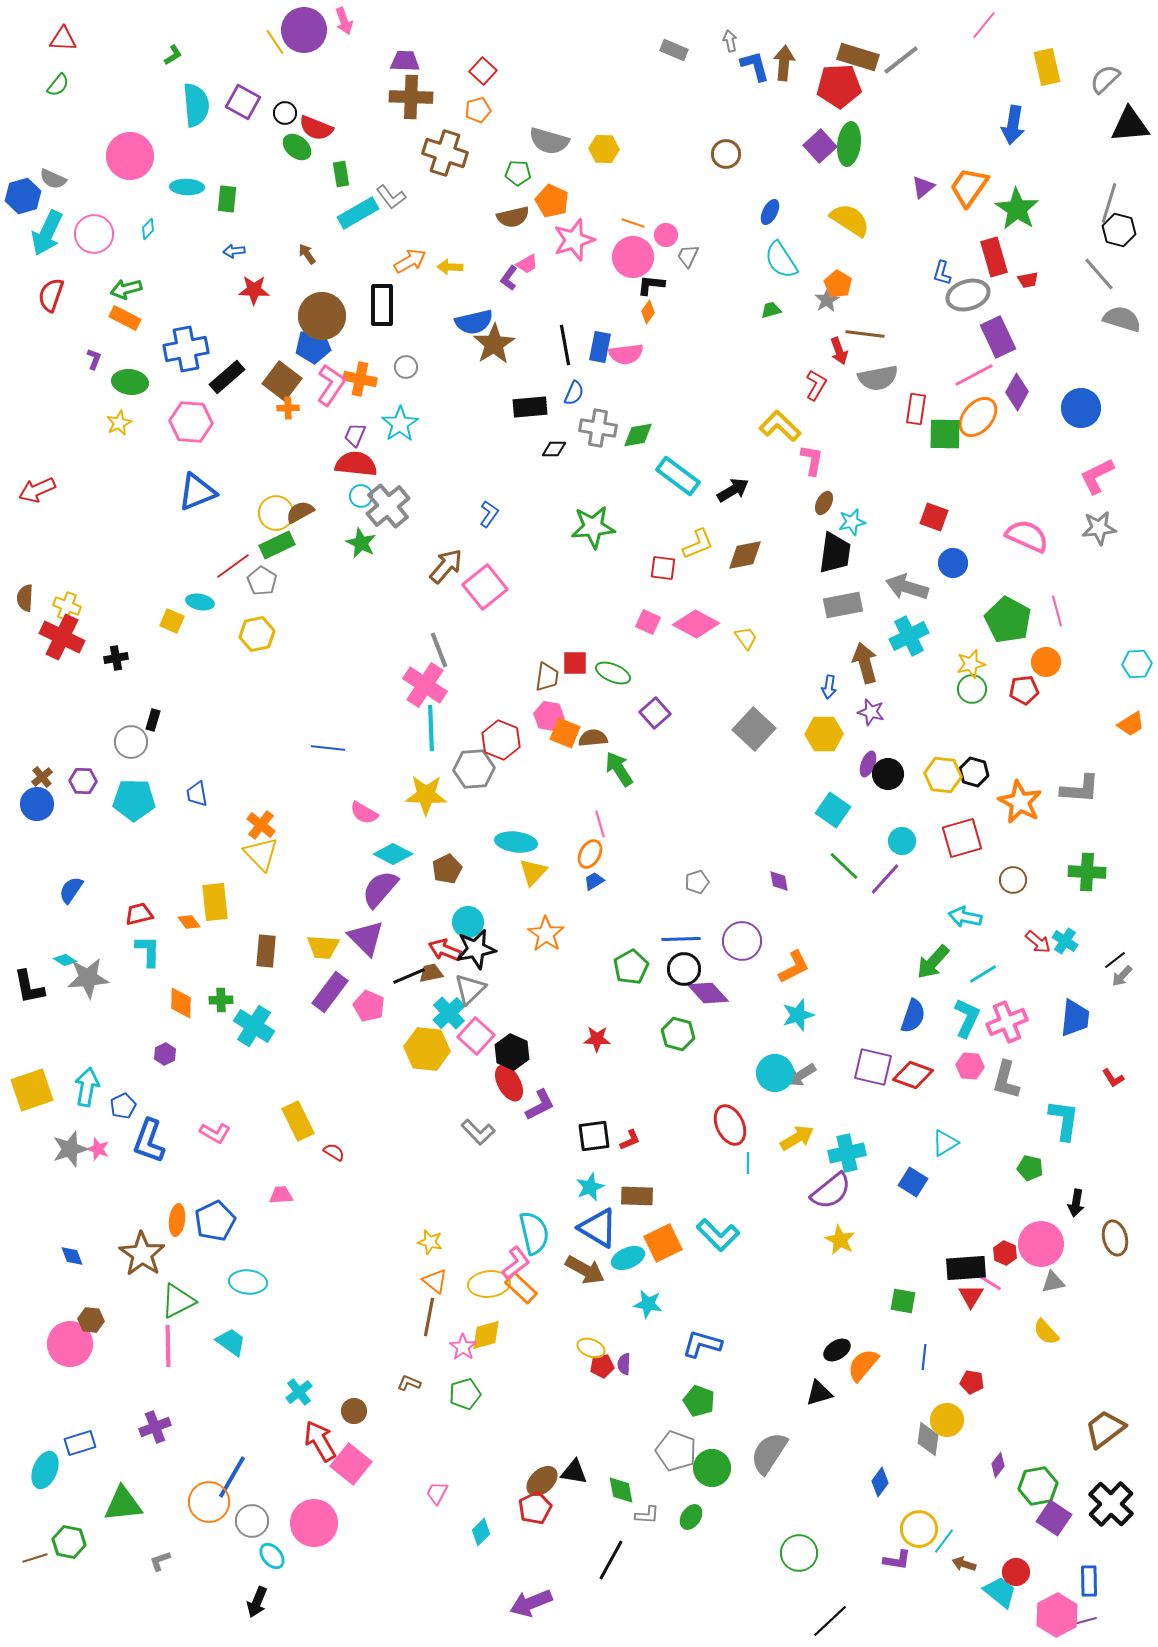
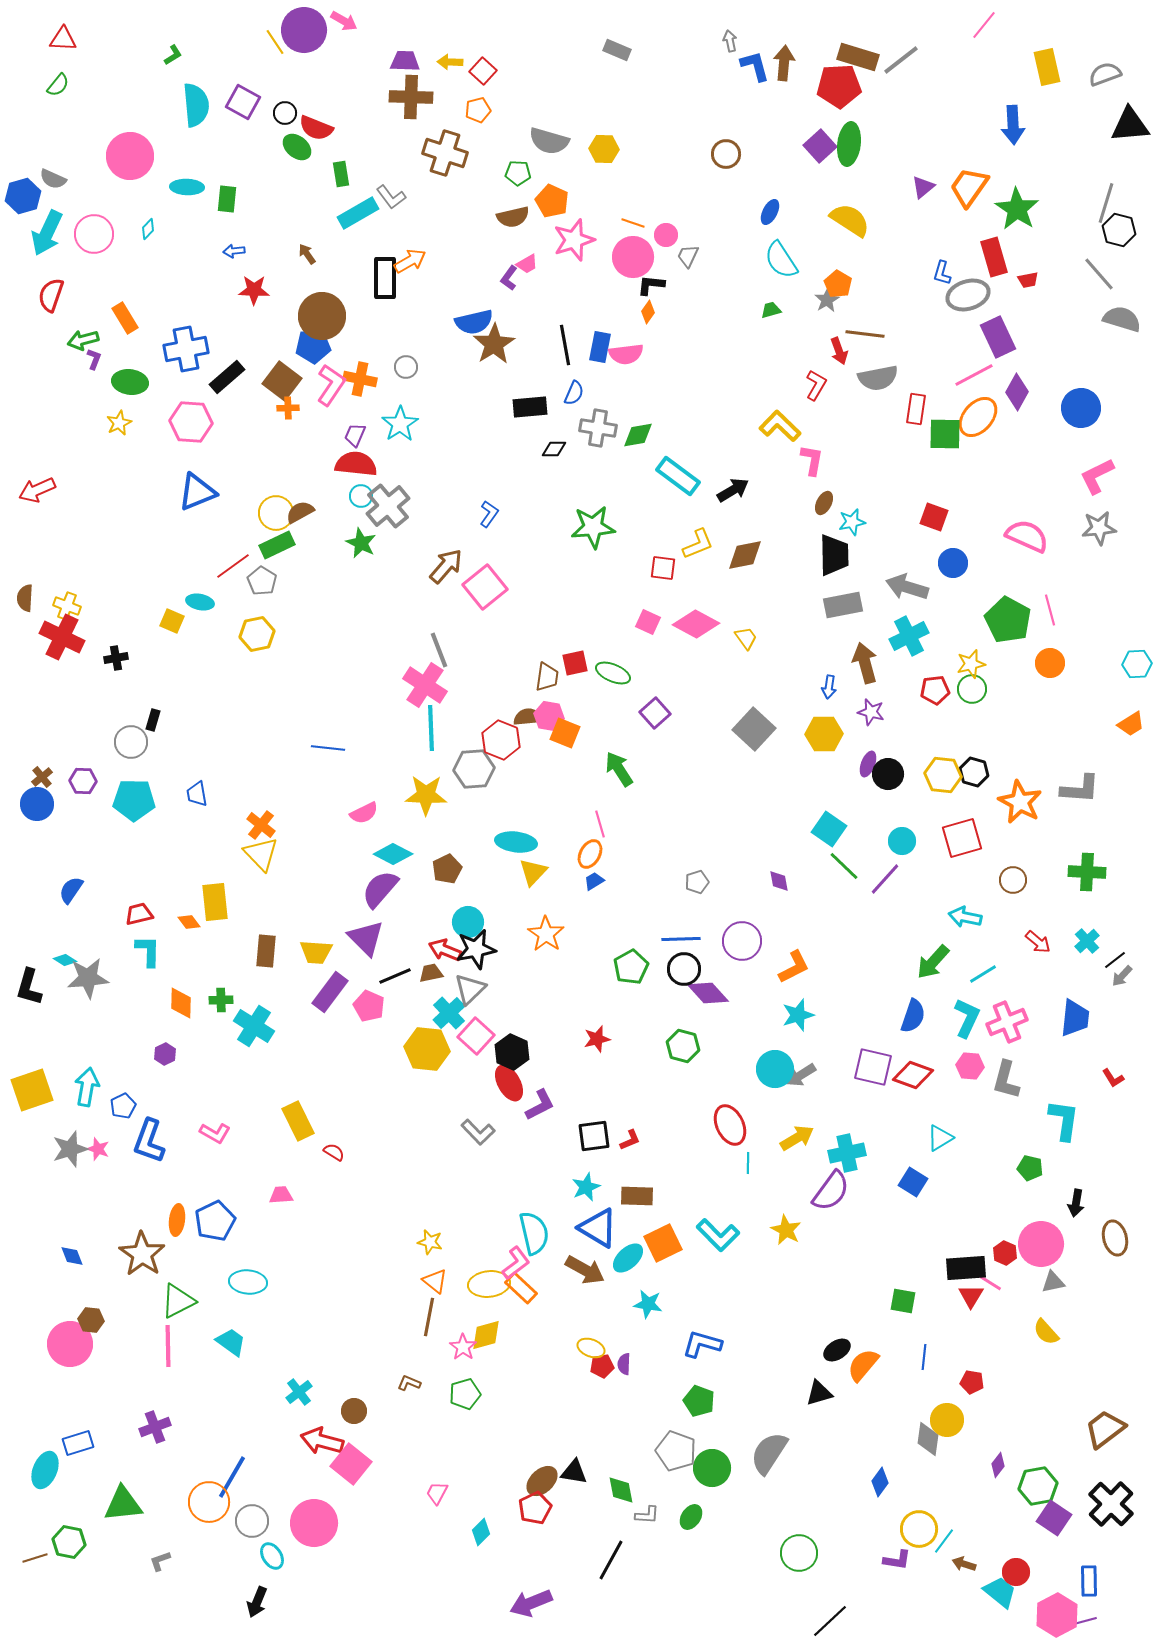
pink arrow at (344, 21): rotated 40 degrees counterclockwise
gray rectangle at (674, 50): moved 57 px left
gray semicircle at (1105, 79): moved 5 px up; rotated 24 degrees clockwise
blue arrow at (1013, 125): rotated 12 degrees counterclockwise
gray line at (1109, 203): moved 3 px left
yellow arrow at (450, 267): moved 205 px up
green arrow at (126, 289): moved 43 px left, 51 px down
black rectangle at (382, 305): moved 3 px right, 27 px up
orange rectangle at (125, 318): rotated 32 degrees clockwise
black trapezoid at (835, 553): moved 1 px left, 2 px down; rotated 9 degrees counterclockwise
pink line at (1057, 611): moved 7 px left, 1 px up
orange circle at (1046, 662): moved 4 px right, 1 px down
red square at (575, 663): rotated 12 degrees counterclockwise
red pentagon at (1024, 690): moved 89 px left
brown semicircle at (593, 738): moved 65 px left, 21 px up
cyan square at (833, 810): moved 4 px left, 19 px down
pink semicircle at (364, 813): rotated 56 degrees counterclockwise
cyan cross at (1065, 941): moved 22 px right; rotated 15 degrees clockwise
yellow trapezoid at (323, 947): moved 7 px left, 5 px down
black line at (409, 976): moved 14 px left
black L-shape at (29, 987): rotated 27 degrees clockwise
green hexagon at (678, 1034): moved 5 px right, 12 px down
red star at (597, 1039): rotated 16 degrees counterclockwise
cyan circle at (775, 1073): moved 4 px up
cyan triangle at (945, 1143): moved 5 px left, 5 px up
cyan star at (590, 1187): moved 4 px left
purple semicircle at (831, 1191): rotated 15 degrees counterclockwise
yellow star at (840, 1240): moved 54 px left, 10 px up
cyan ellipse at (628, 1258): rotated 20 degrees counterclockwise
red arrow at (320, 1441): moved 2 px right; rotated 45 degrees counterclockwise
blue rectangle at (80, 1443): moved 2 px left
cyan ellipse at (272, 1556): rotated 8 degrees clockwise
